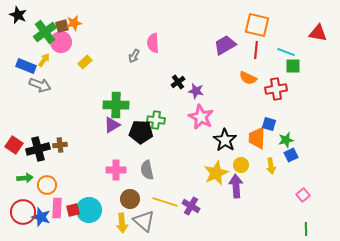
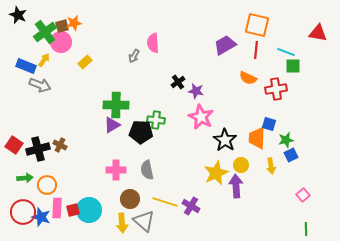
brown cross at (60, 145): rotated 32 degrees clockwise
